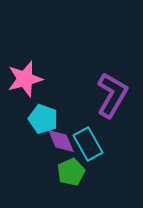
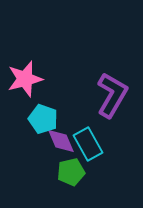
green pentagon: rotated 12 degrees clockwise
